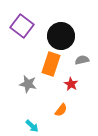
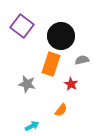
gray star: moved 1 px left
cyan arrow: rotated 72 degrees counterclockwise
